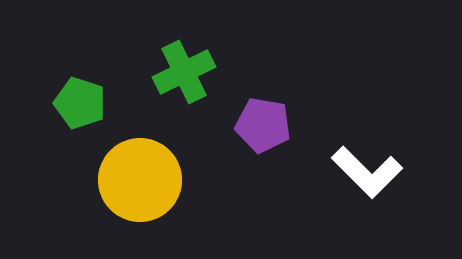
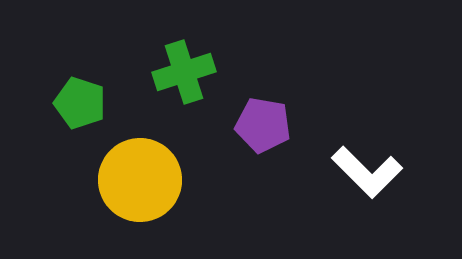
green cross: rotated 8 degrees clockwise
